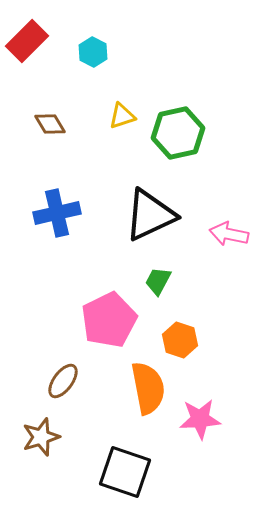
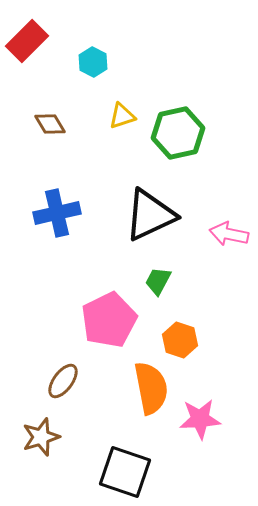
cyan hexagon: moved 10 px down
orange semicircle: moved 3 px right
